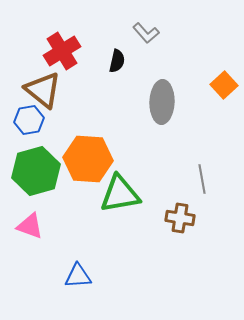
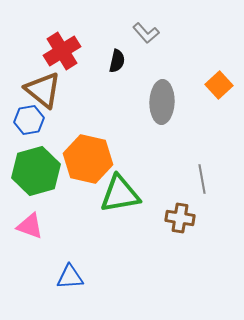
orange square: moved 5 px left
orange hexagon: rotated 9 degrees clockwise
blue triangle: moved 8 px left, 1 px down
